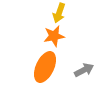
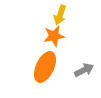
yellow arrow: moved 1 px right, 2 px down
